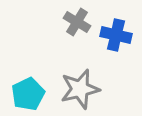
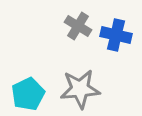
gray cross: moved 1 px right, 4 px down
gray star: rotated 9 degrees clockwise
